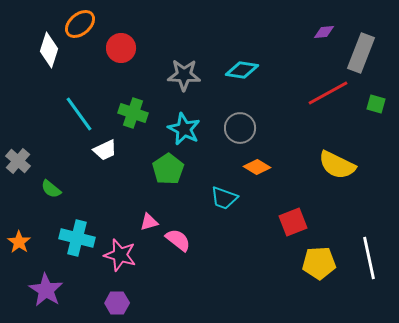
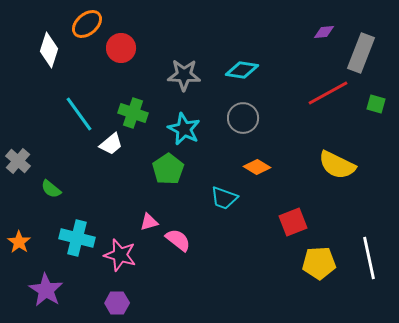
orange ellipse: moved 7 px right
gray circle: moved 3 px right, 10 px up
white trapezoid: moved 6 px right, 6 px up; rotated 15 degrees counterclockwise
